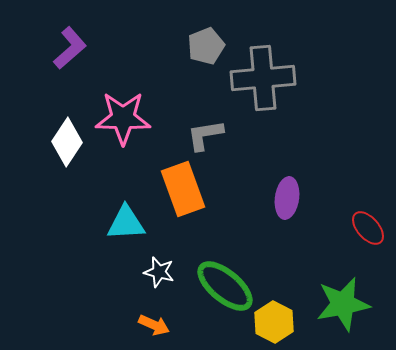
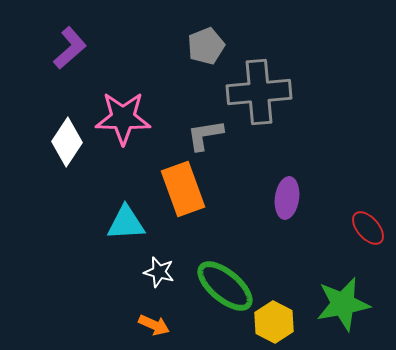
gray cross: moved 4 px left, 14 px down
